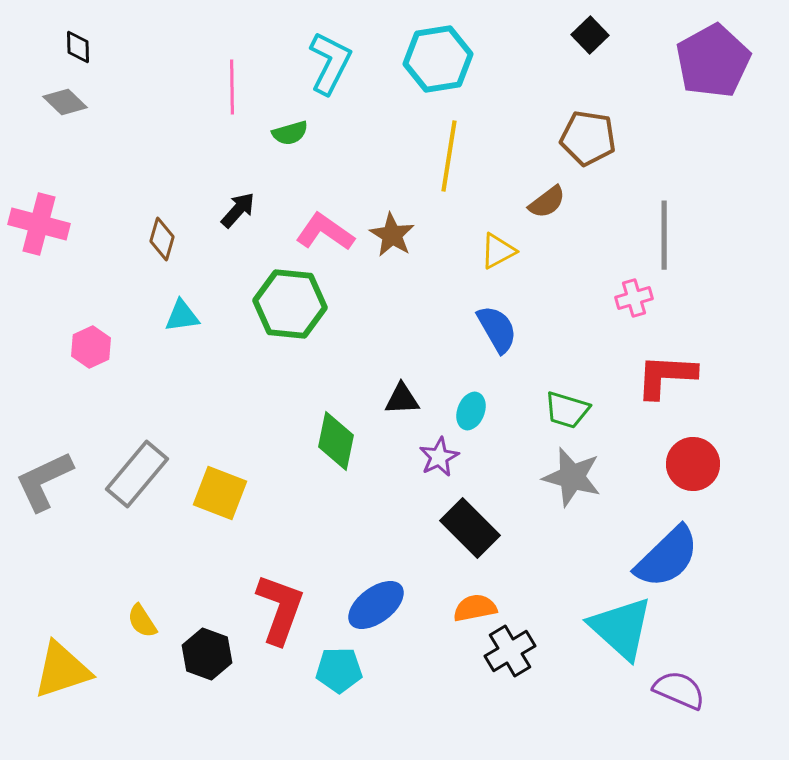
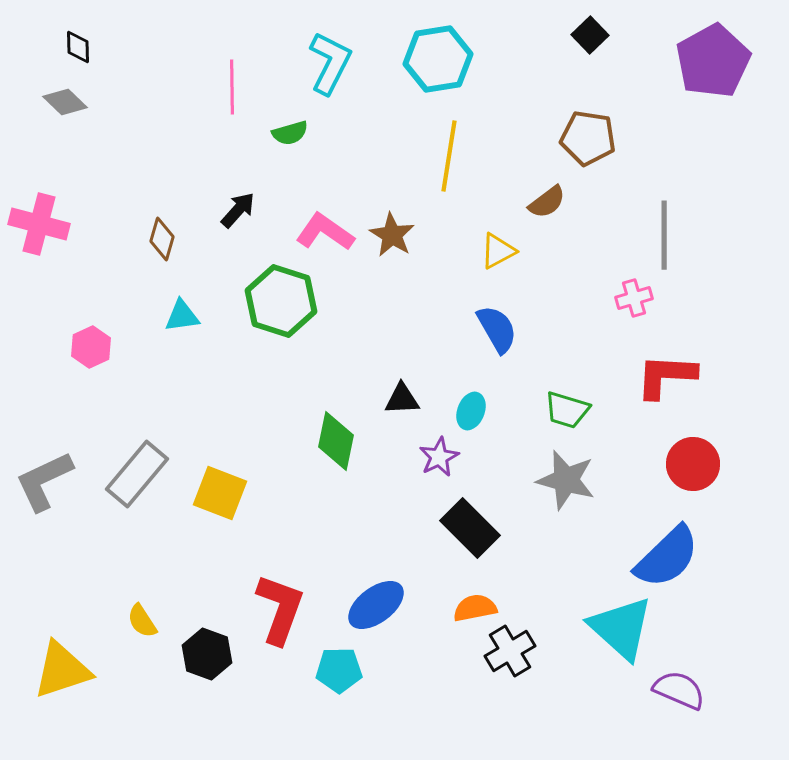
green hexagon at (290, 304): moved 9 px left, 3 px up; rotated 12 degrees clockwise
gray star at (572, 477): moved 6 px left, 3 px down
